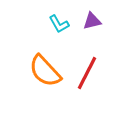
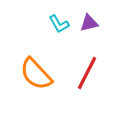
purple triangle: moved 3 px left, 2 px down
orange semicircle: moved 9 px left, 3 px down
